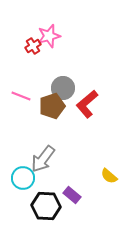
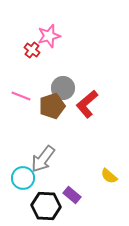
red cross: moved 1 px left, 4 px down; rotated 21 degrees counterclockwise
